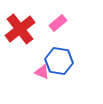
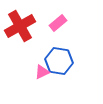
red cross: moved 3 px up; rotated 8 degrees clockwise
pink triangle: rotated 49 degrees counterclockwise
